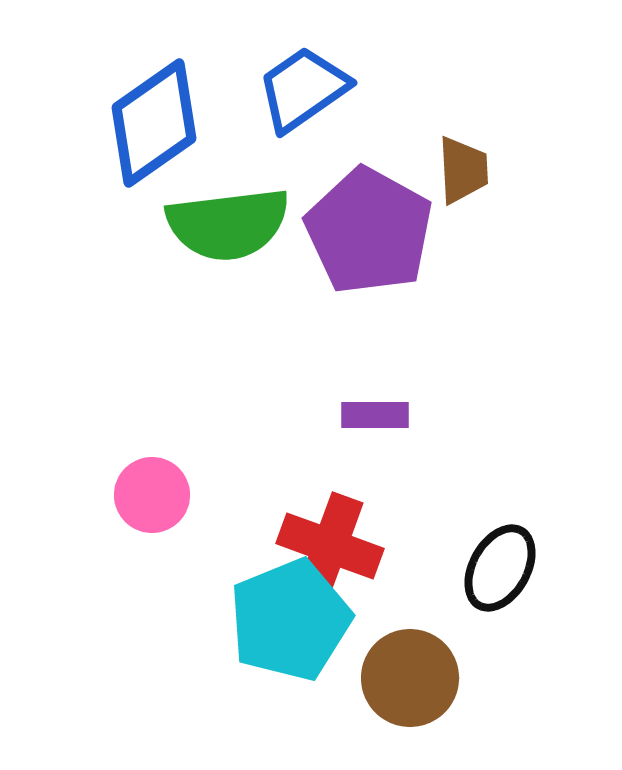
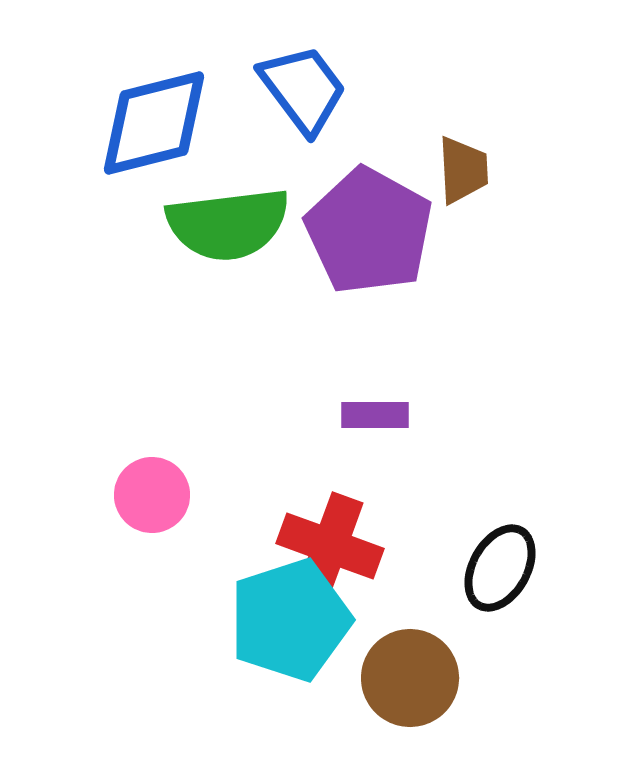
blue trapezoid: rotated 88 degrees clockwise
blue diamond: rotated 21 degrees clockwise
cyan pentagon: rotated 4 degrees clockwise
